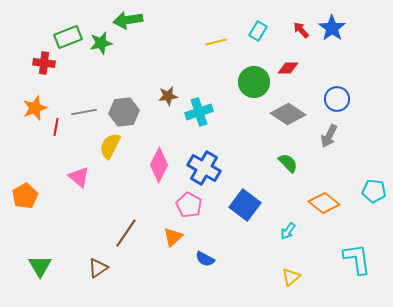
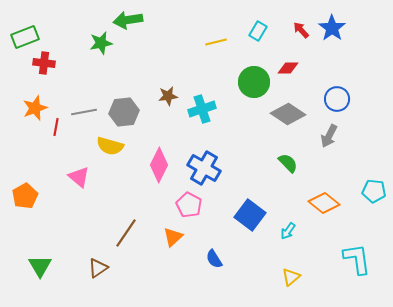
green rectangle: moved 43 px left
cyan cross: moved 3 px right, 3 px up
yellow semicircle: rotated 100 degrees counterclockwise
blue square: moved 5 px right, 10 px down
blue semicircle: moved 9 px right; rotated 30 degrees clockwise
